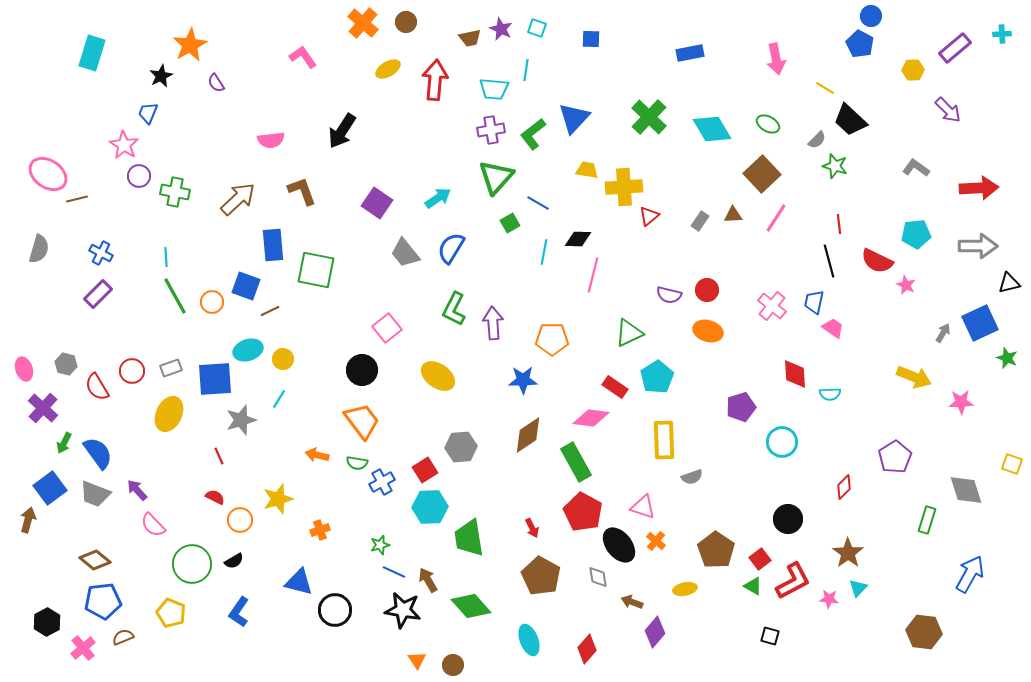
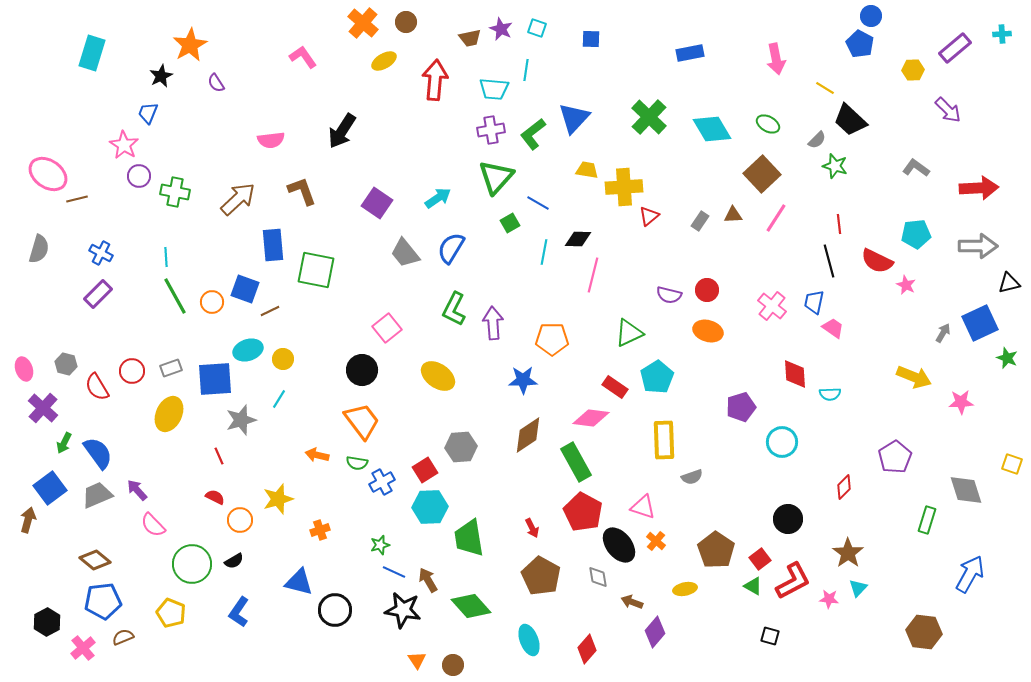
yellow ellipse at (388, 69): moved 4 px left, 8 px up
blue square at (246, 286): moved 1 px left, 3 px down
gray trapezoid at (95, 494): moved 2 px right, 1 px down; rotated 136 degrees clockwise
